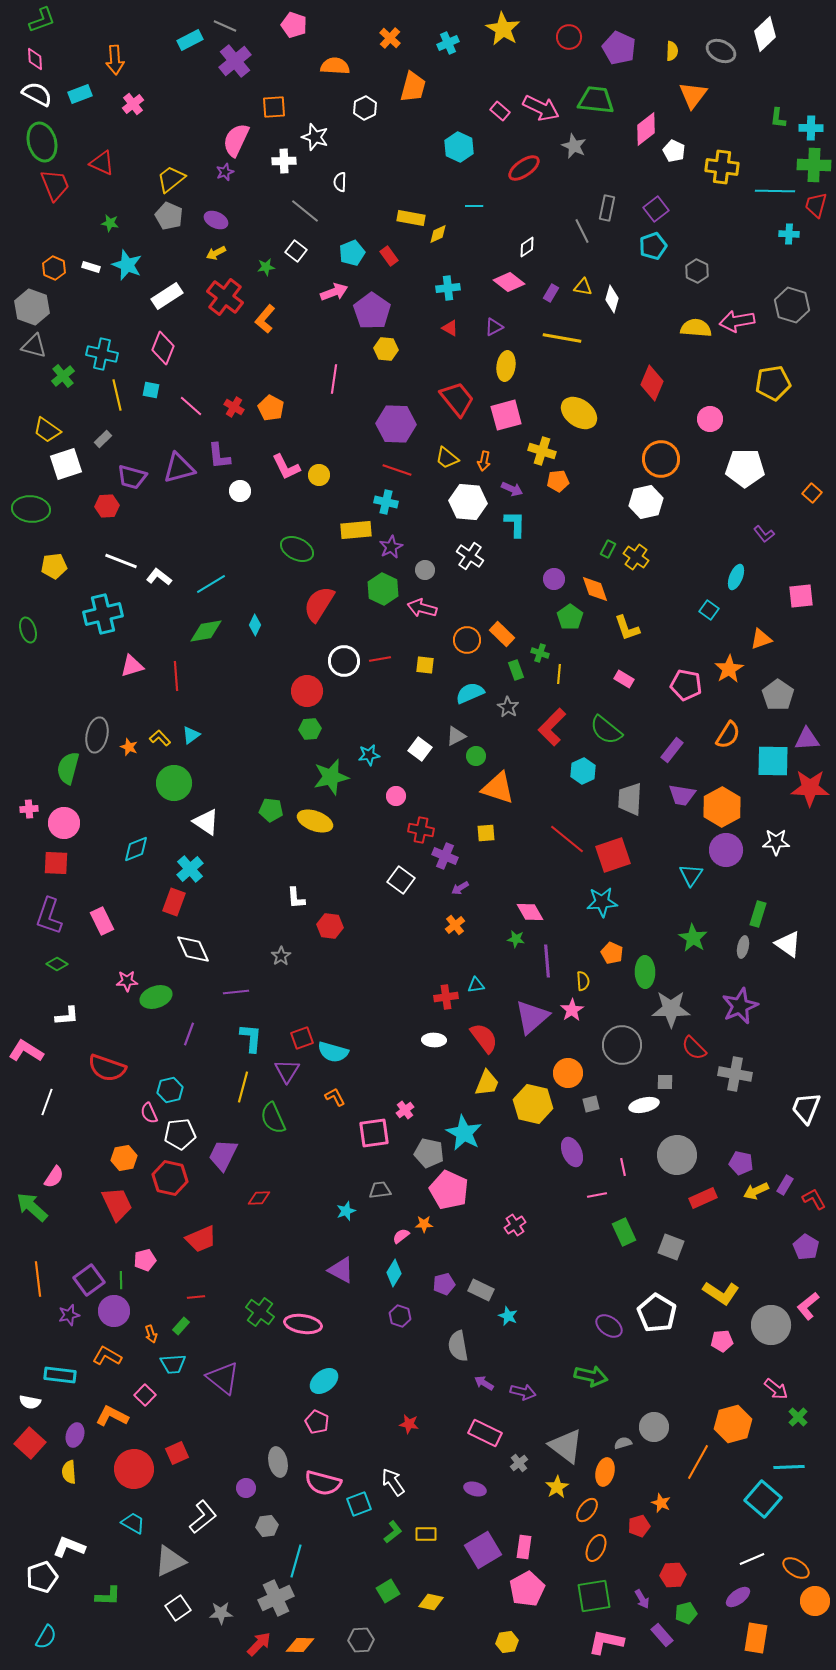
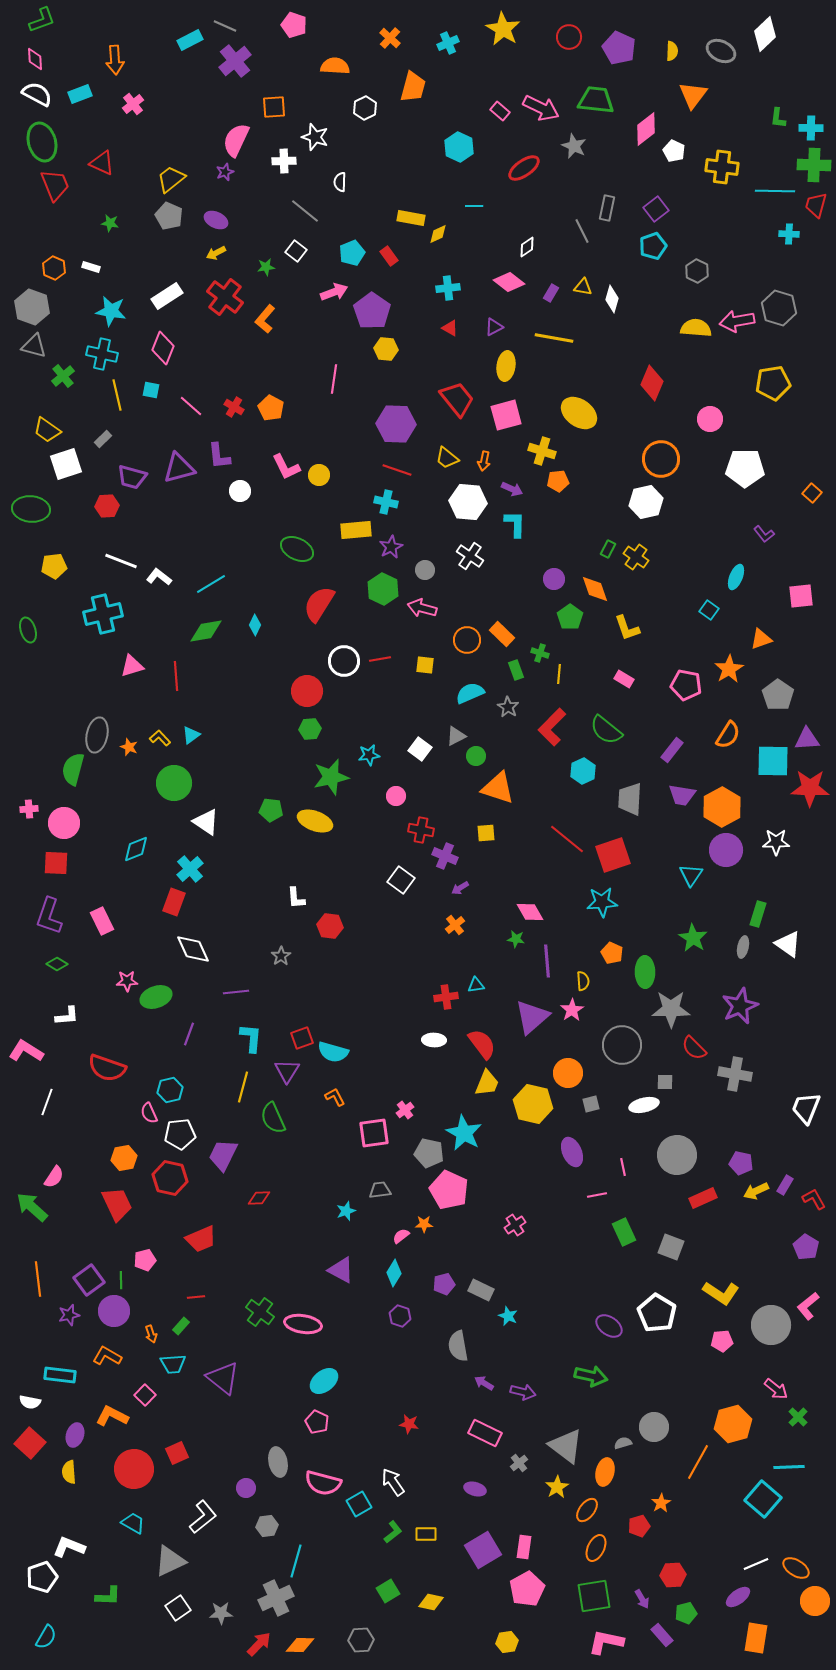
cyan star at (127, 265): moved 16 px left, 46 px down; rotated 12 degrees counterclockwise
gray hexagon at (792, 305): moved 13 px left, 3 px down
yellow line at (562, 338): moved 8 px left
green semicircle at (68, 768): moved 5 px right, 1 px down
red semicircle at (484, 1038): moved 2 px left, 6 px down
orange star at (661, 1503): rotated 18 degrees clockwise
cyan square at (359, 1504): rotated 10 degrees counterclockwise
white line at (752, 1559): moved 4 px right, 5 px down
